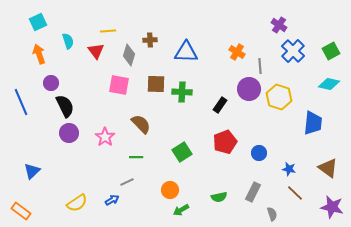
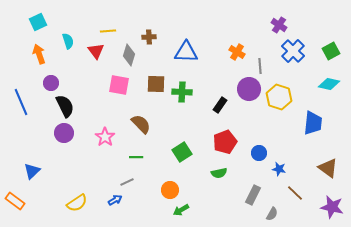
brown cross at (150, 40): moved 1 px left, 3 px up
purple circle at (69, 133): moved 5 px left
blue star at (289, 169): moved 10 px left
gray rectangle at (253, 192): moved 3 px down
green semicircle at (219, 197): moved 24 px up
blue arrow at (112, 200): moved 3 px right
orange rectangle at (21, 211): moved 6 px left, 10 px up
gray semicircle at (272, 214): rotated 48 degrees clockwise
